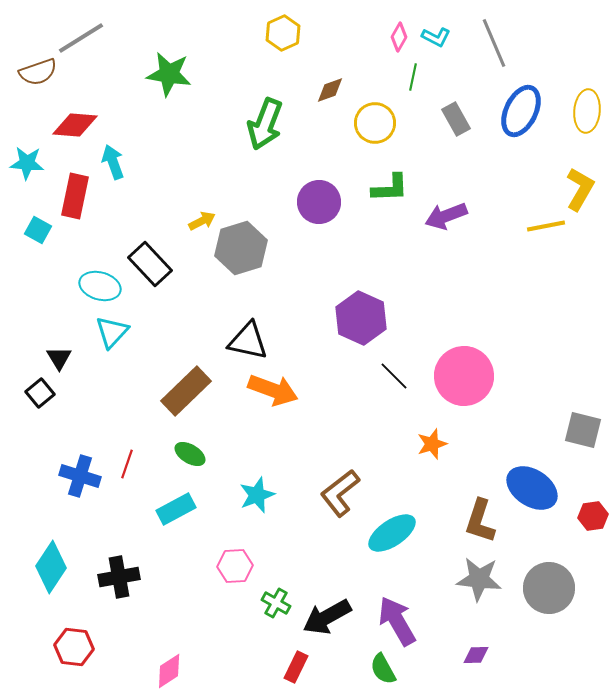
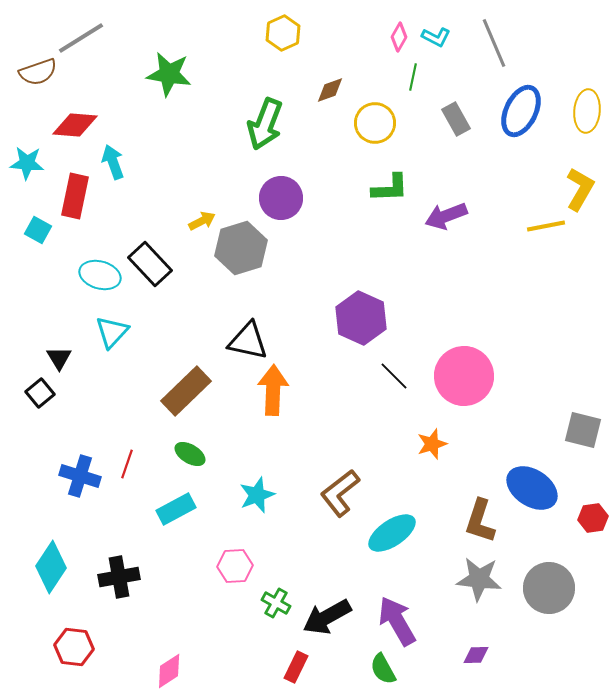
purple circle at (319, 202): moved 38 px left, 4 px up
cyan ellipse at (100, 286): moved 11 px up
orange arrow at (273, 390): rotated 108 degrees counterclockwise
red hexagon at (593, 516): moved 2 px down
